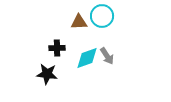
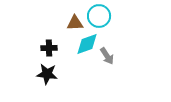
cyan circle: moved 3 px left
brown triangle: moved 4 px left, 1 px down
black cross: moved 8 px left
cyan diamond: moved 14 px up
